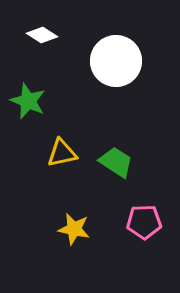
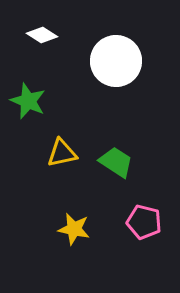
pink pentagon: rotated 16 degrees clockwise
